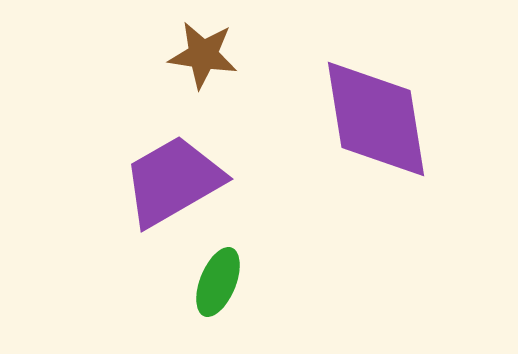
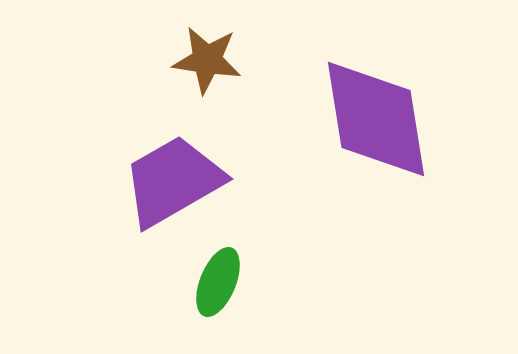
brown star: moved 4 px right, 5 px down
